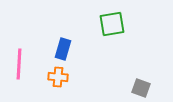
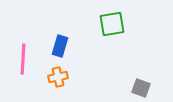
blue rectangle: moved 3 px left, 3 px up
pink line: moved 4 px right, 5 px up
orange cross: rotated 18 degrees counterclockwise
